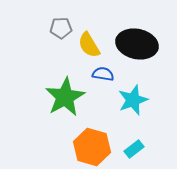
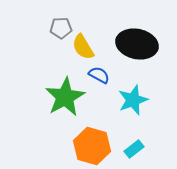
yellow semicircle: moved 6 px left, 2 px down
blue semicircle: moved 4 px left, 1 px down; rotated 20 degrees clockwise
orange hexagon: moved 1 px up
